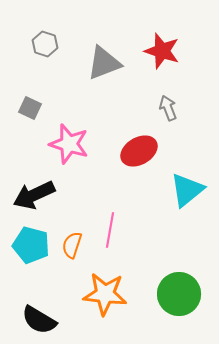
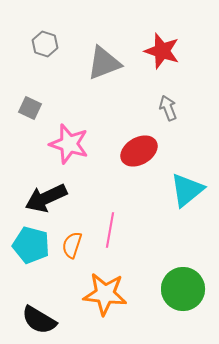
black arrow: moved 12 px right, 3 px down
green circle: moved 4 px right, 5 px up
